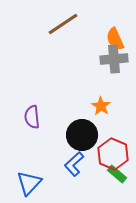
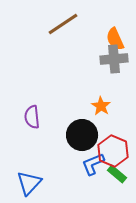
red hexagon: moved 3 px up
blue L-shape: moved 19 px right; rotated 20 degrees clockwise
